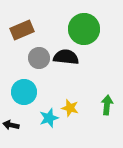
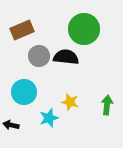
gray circle: moved 2 px up
yellow star: moved 6 px up
